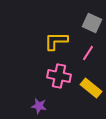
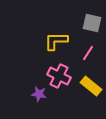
gray square: rotated 12 degrees counterclockwise
pink cross: rotated 15 degrees clockwise
yellow rectangle: moved 2 px up
purple star: moved 12 px up
